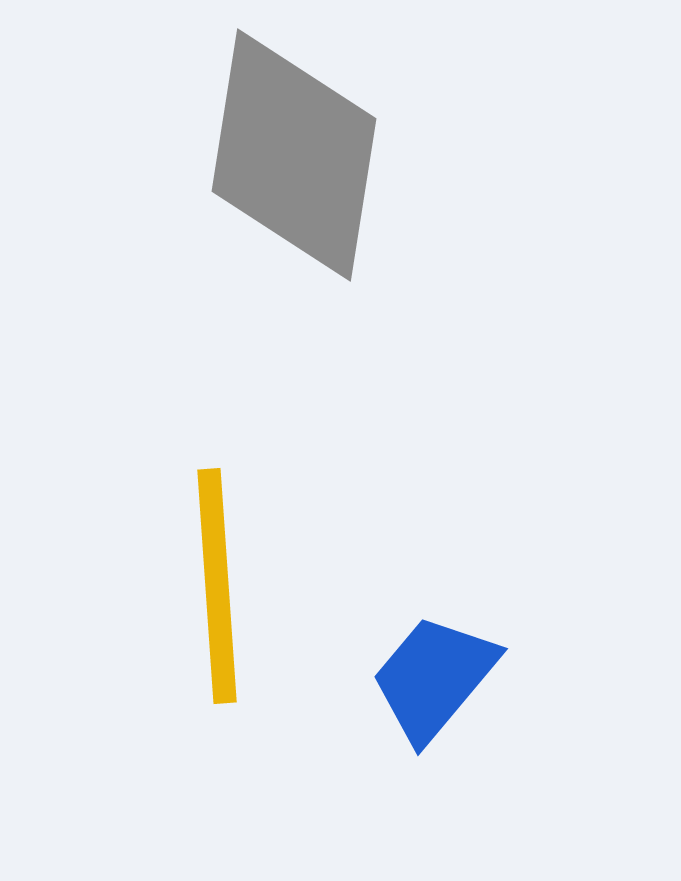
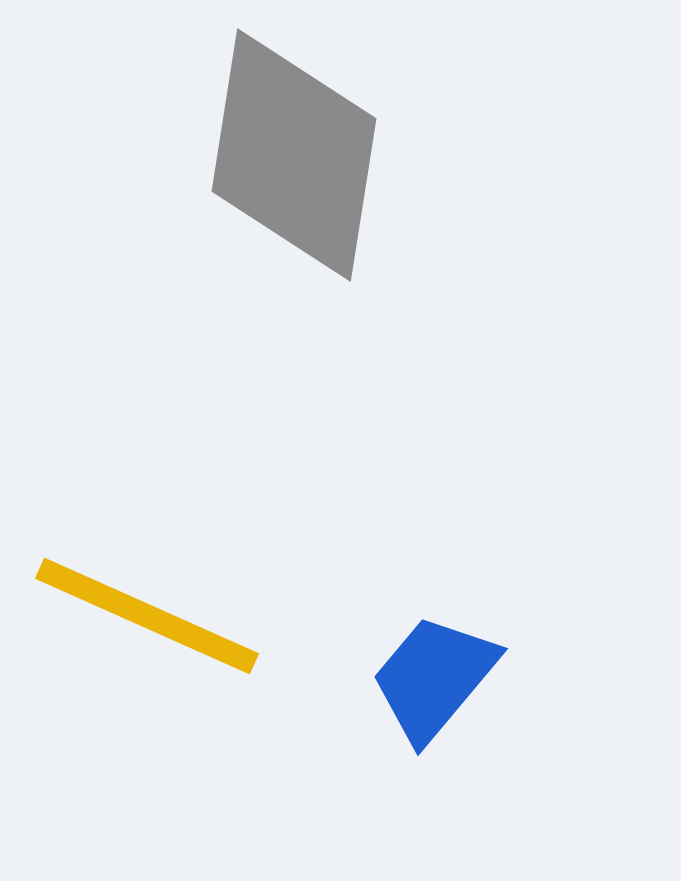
yellow line: moved 70 px left, 30 px down; rotated 62 degrees counterclockwise
